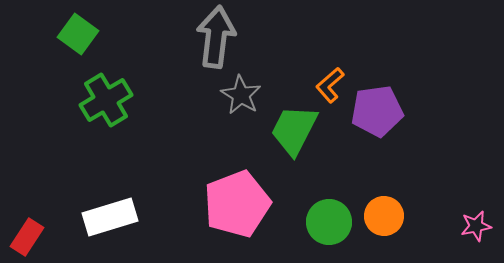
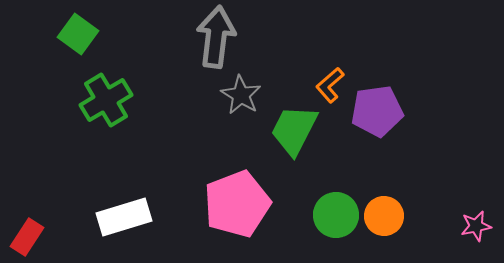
white rectangle: moved 14 px right
green circle: moved 7 px right, 7 px up
